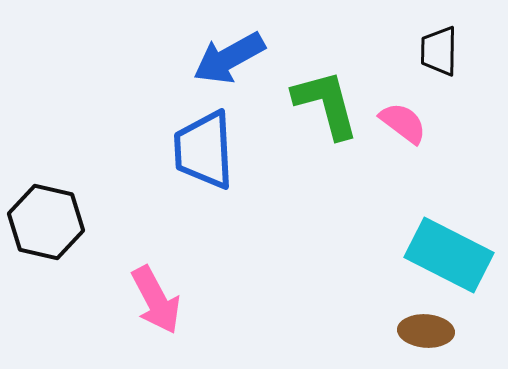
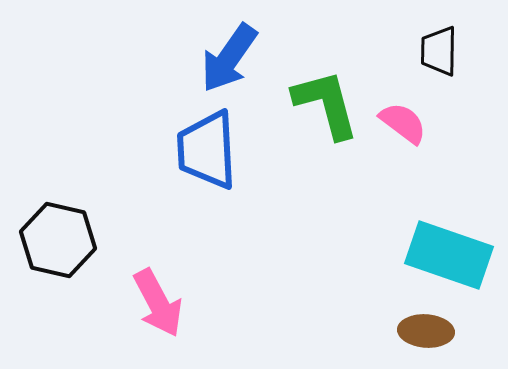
blue arrow: rotated 26 degrees counterclockwise
blue trapezoid: moved 3 px right
black hexagon: moved 12 px right, 18 px down
cyan rectangle: rotated 8 degrees counterclockwise
pink arrow: moved 2 px right, 3 px down
